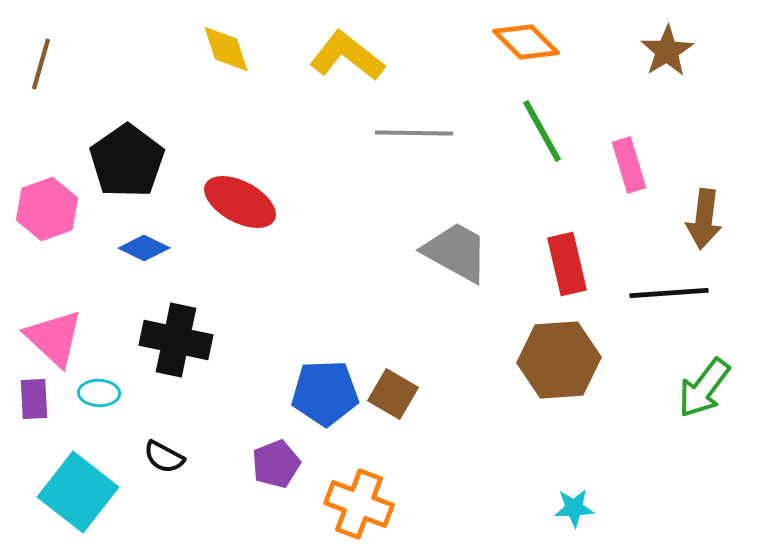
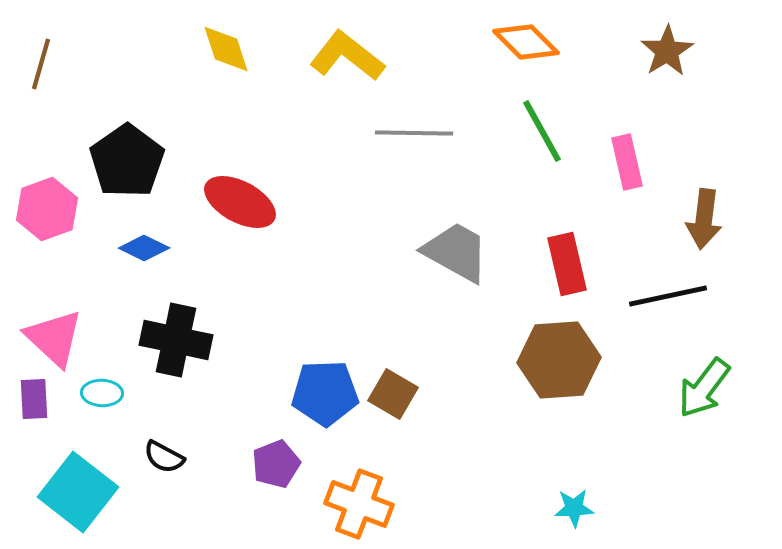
pink rectangle: moved 2 px left, 3 px up; rotated 4 degrees clockwise
black line: moved 1 px left, 3 px down; rotated 8 degrees counterclockwise
cyan ellipse: moved 3 px right
